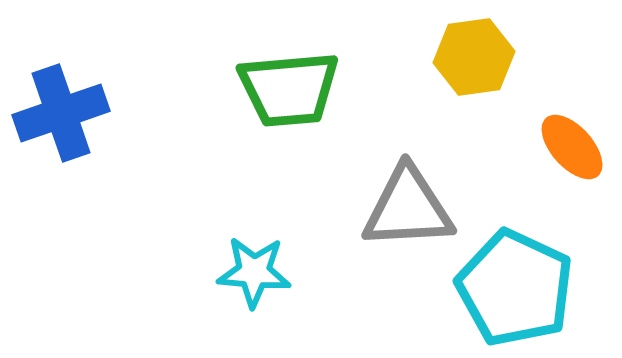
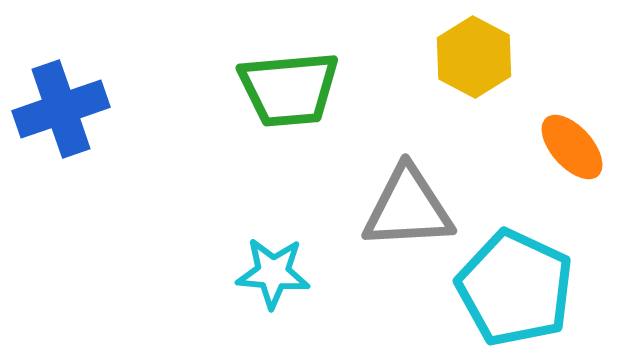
yellow hexagon: rotated 24 degrees counterclockwise
blue cross: moved 4 px up
cyan star: moved 19 px right, 1 px down
